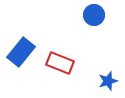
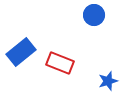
blue rectangle: rotated 12 degrees clockwise
